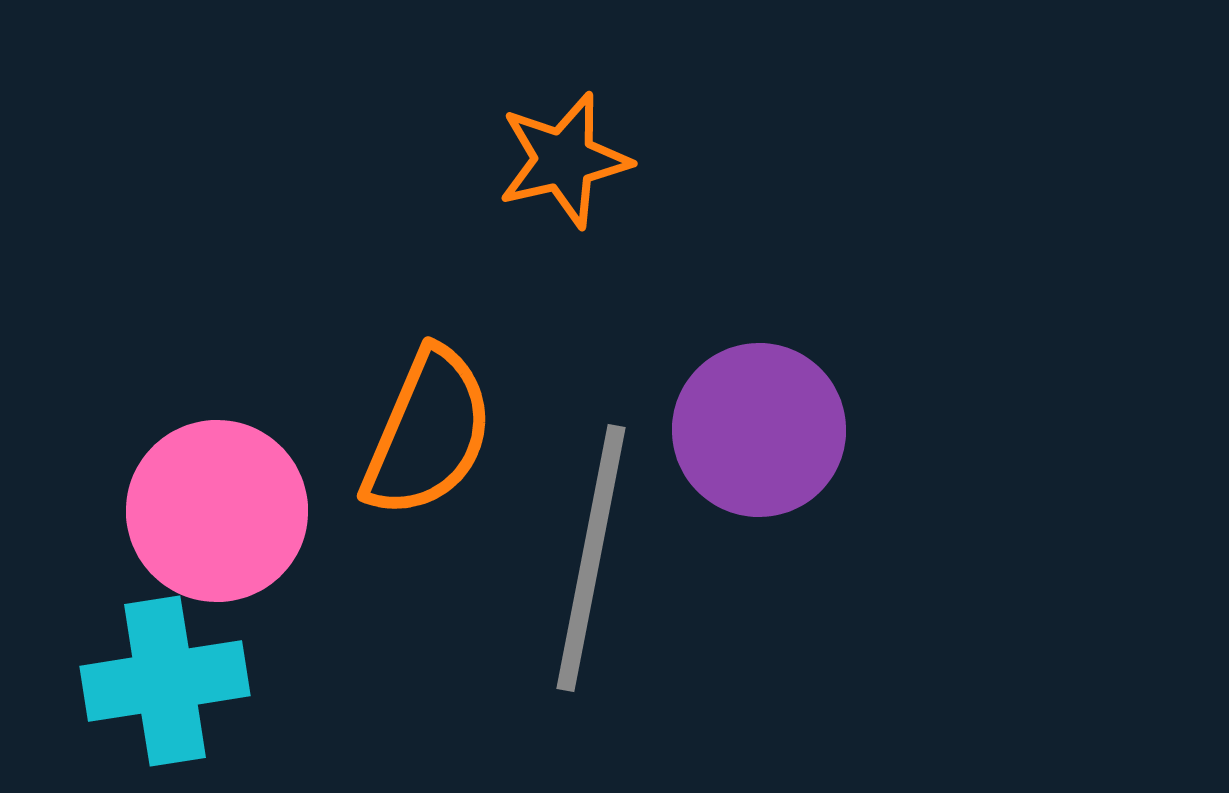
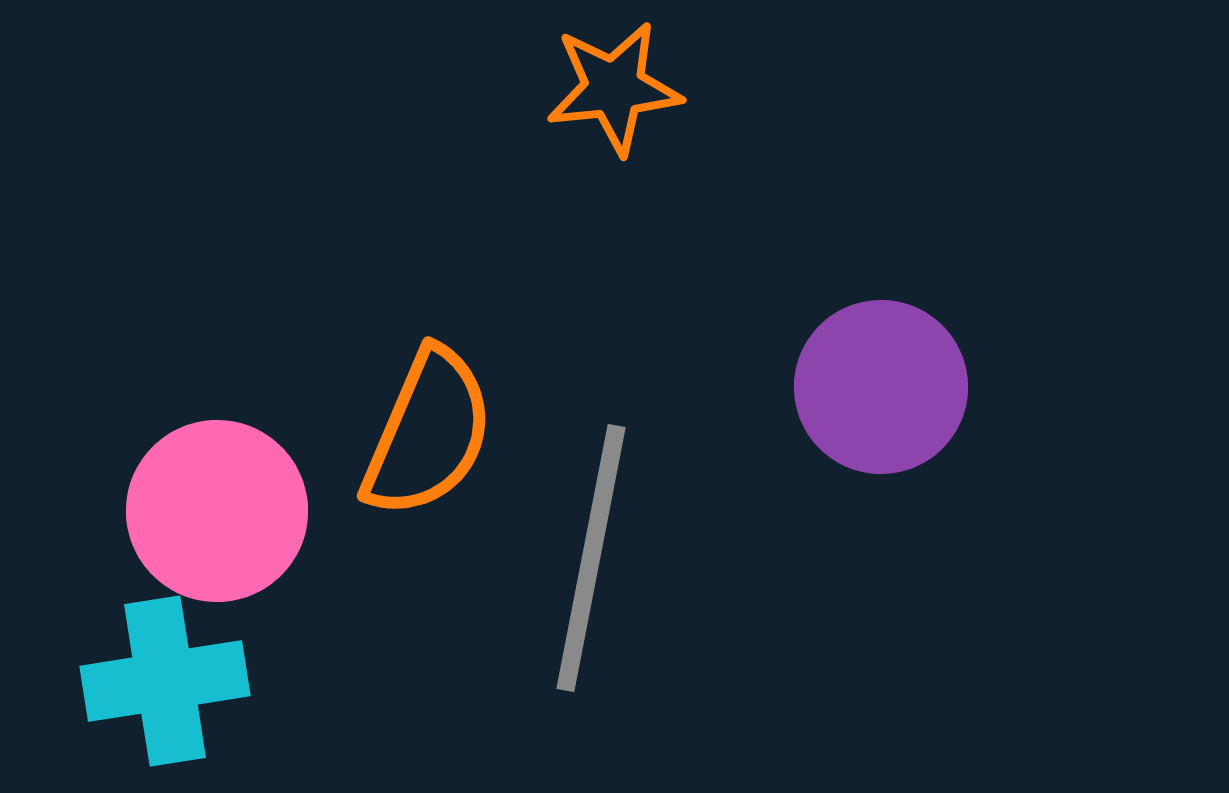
orange star: moved 50 px right, 72 px up; rotated 7 degrees clockwise
purple circle: moved 122 px right, 43 px up
